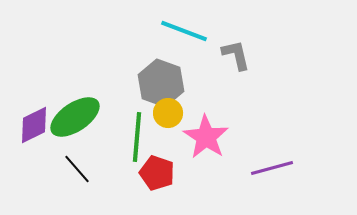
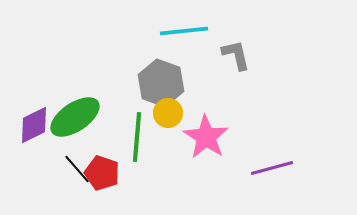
cyan line: rotated 27 degrees counterclockwise
red pentagon: moved 55 px left
